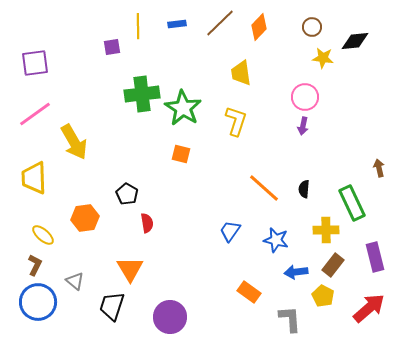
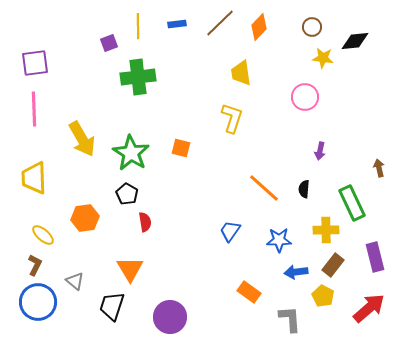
purple square at (112, 47): moved 3 px left, 4 px up; rotated 12 degrees counterclockwise
green cross at (142, 94): moved 4 px left, 17 px up
green star at (183, 108): moved 52 px left, 45 px down
pink line at (35, 114): moved 1 px left, 5 px up; rotated 56 degrees counterclockwise
yellow L-shape at (236, 121): moved 4 px left, 3 px up
purple arrow at (303, 126): moved 17 px right, 25 px down
yellow arrow at (74, 142): moved 8 px right, 3 px up
orange square at (181, 154): moved 6 px up
red semicircle at (147, 223): moved 2 px left, 1 px up
blue star at (276, 240): moved 3 px right; rotated 15 degrees counterclockwise
